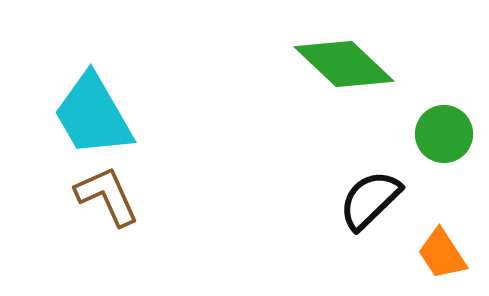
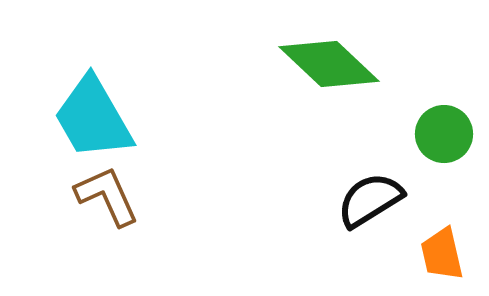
green diamond: moved 15 px left
cyan trapezoid: moved 3 px down
black semicircle: rotated 12 degrees clockwise
orange trapezoid: rotated 20 degrees clockwise
